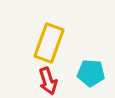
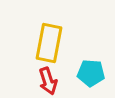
yellow rectangle: rotated 9 degrees counterclockwise
